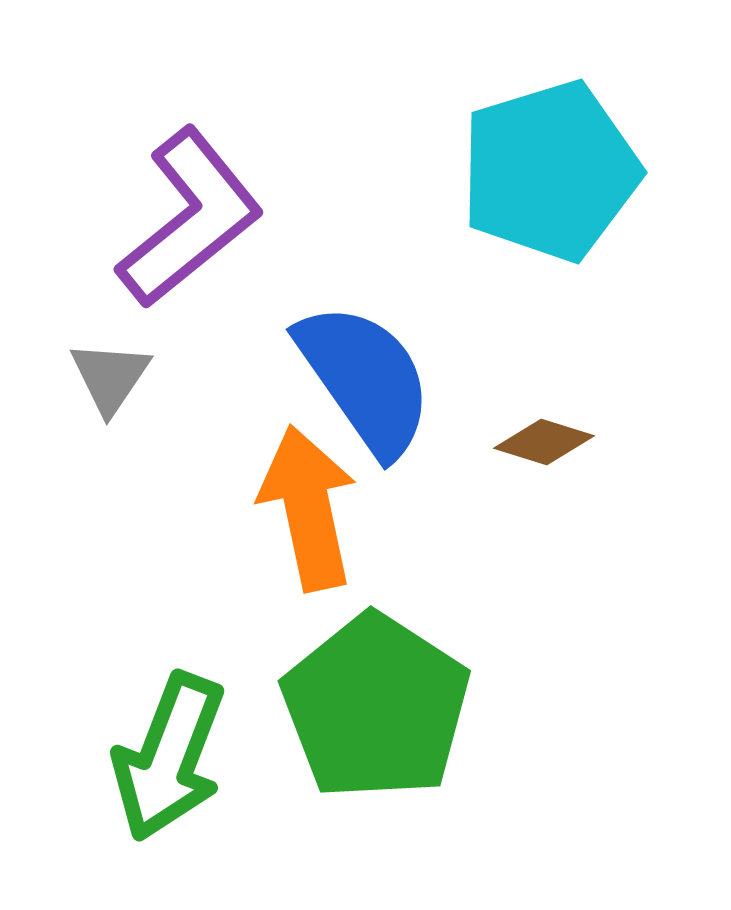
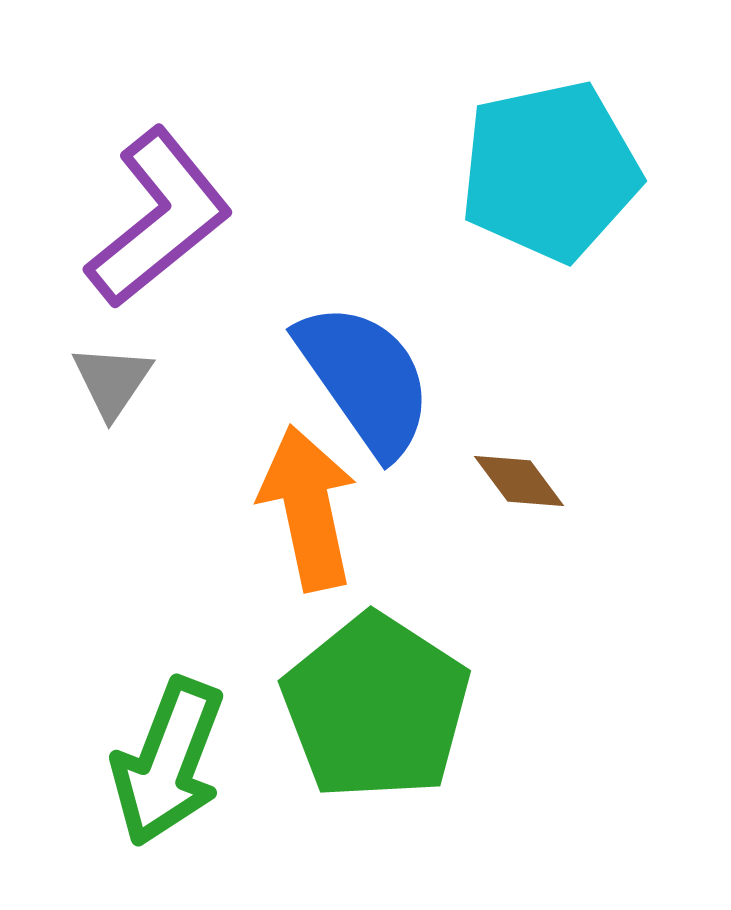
cyan pentagon: rotated 5 degrees clockwise
purple L-shape: moved 31 px left
gray triangle: moved 2 px right, 4 px down
brown diamond: moved 25 px left, 39 px down; rotated 36 degrees clockwise
green arrow: moved 1 px left, 5 px down
